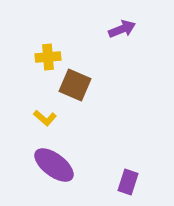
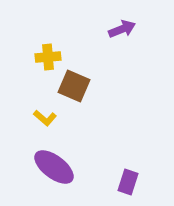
brown square: moved 1 px left, 1 px down
purple ellipse: moved 2 px down
